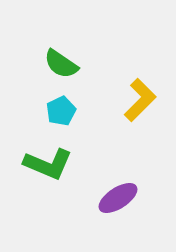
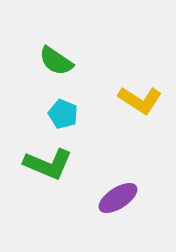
green semicircle: moved 5 px left, 3 px up
yellow L-shape: rotated 78 degrees clockwise
cyan pentagon: moved 2 px right, 3 px down; rotated 24 degrees counterclockwise
